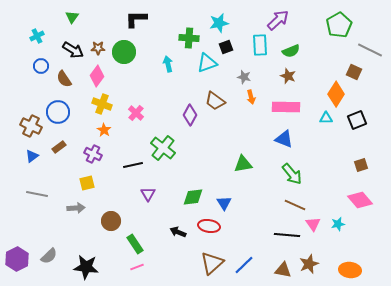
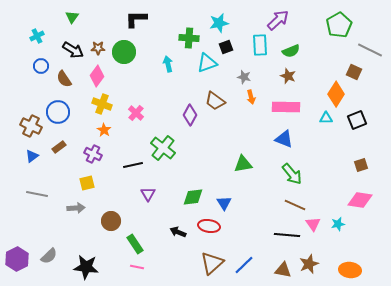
pink diamond at (360, 200): rotated 40 degrees counterclockwise
pink line at (137, 267): rotated 32 degrees clockwise
